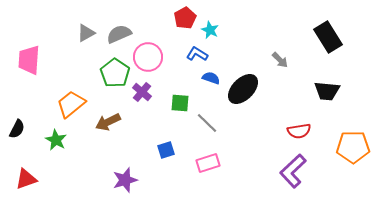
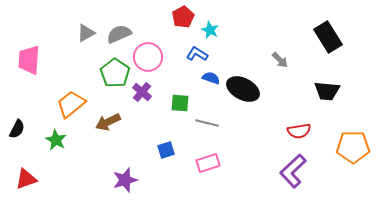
red pentagon: moved 2 px left, 1 px up
black ellipse: rotated 72 degrees clockwise
gray line: rotated 30 degrees counterclockwise
